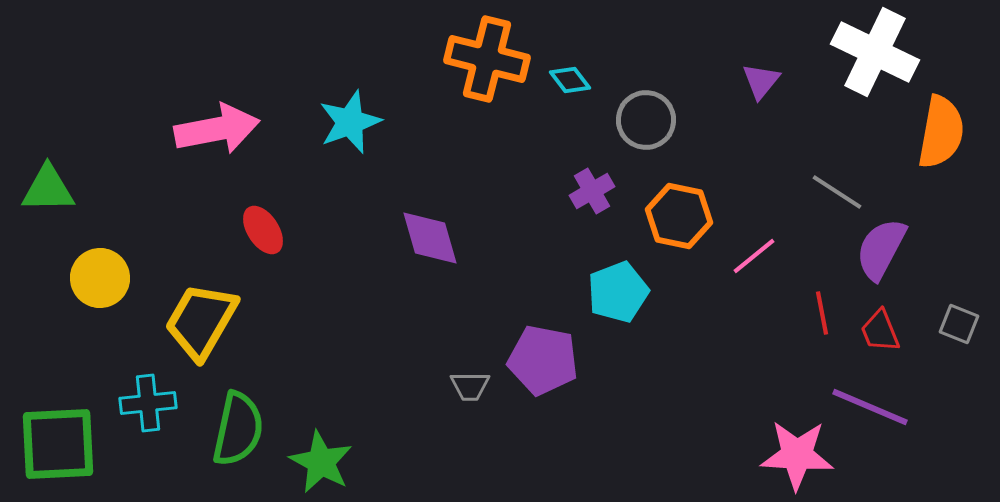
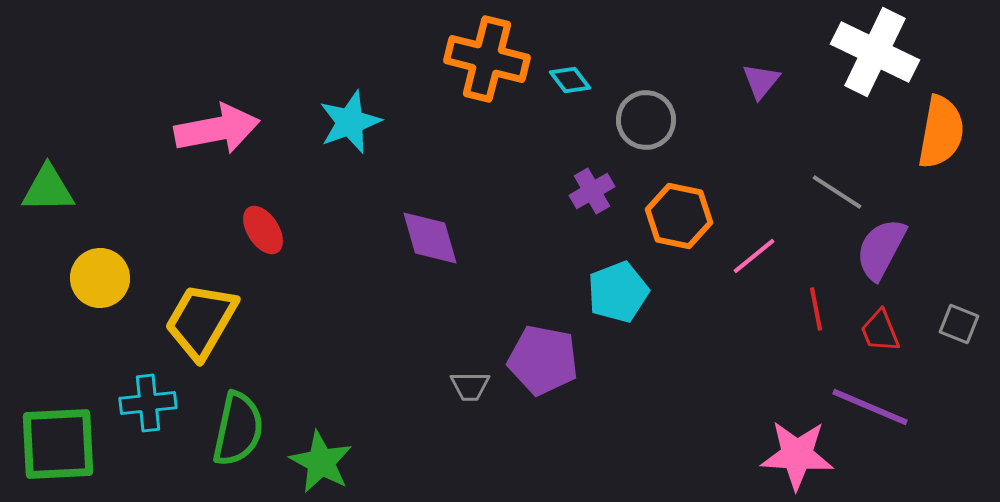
red line: moved 6 px left, 4 px up
